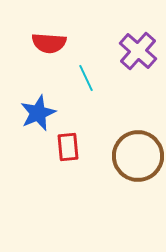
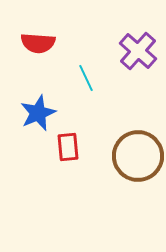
red semicircle: moved 11 px left
